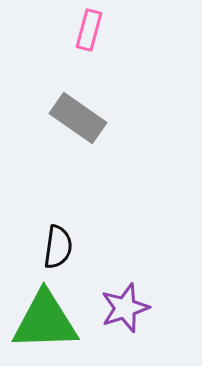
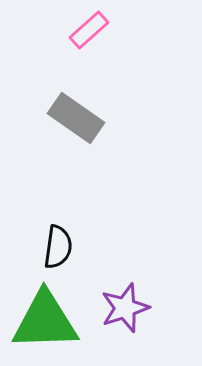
pink rectangle: rotated 33 degrees clockwise
gray rectangle: moved 2 px left
